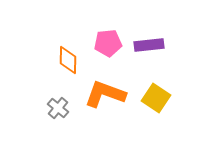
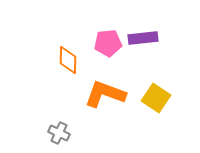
purple rectangle: moved 6 px left, 7 px up
gray cross: moved 1 px right, 25 px down; rotated 15 degrees counterclockwise
